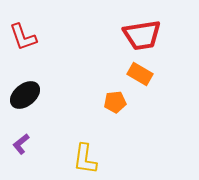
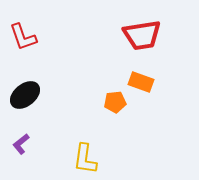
orange rectangle: moved 1 px right, 8 px down; rotated 10 degrees counterclockwise
